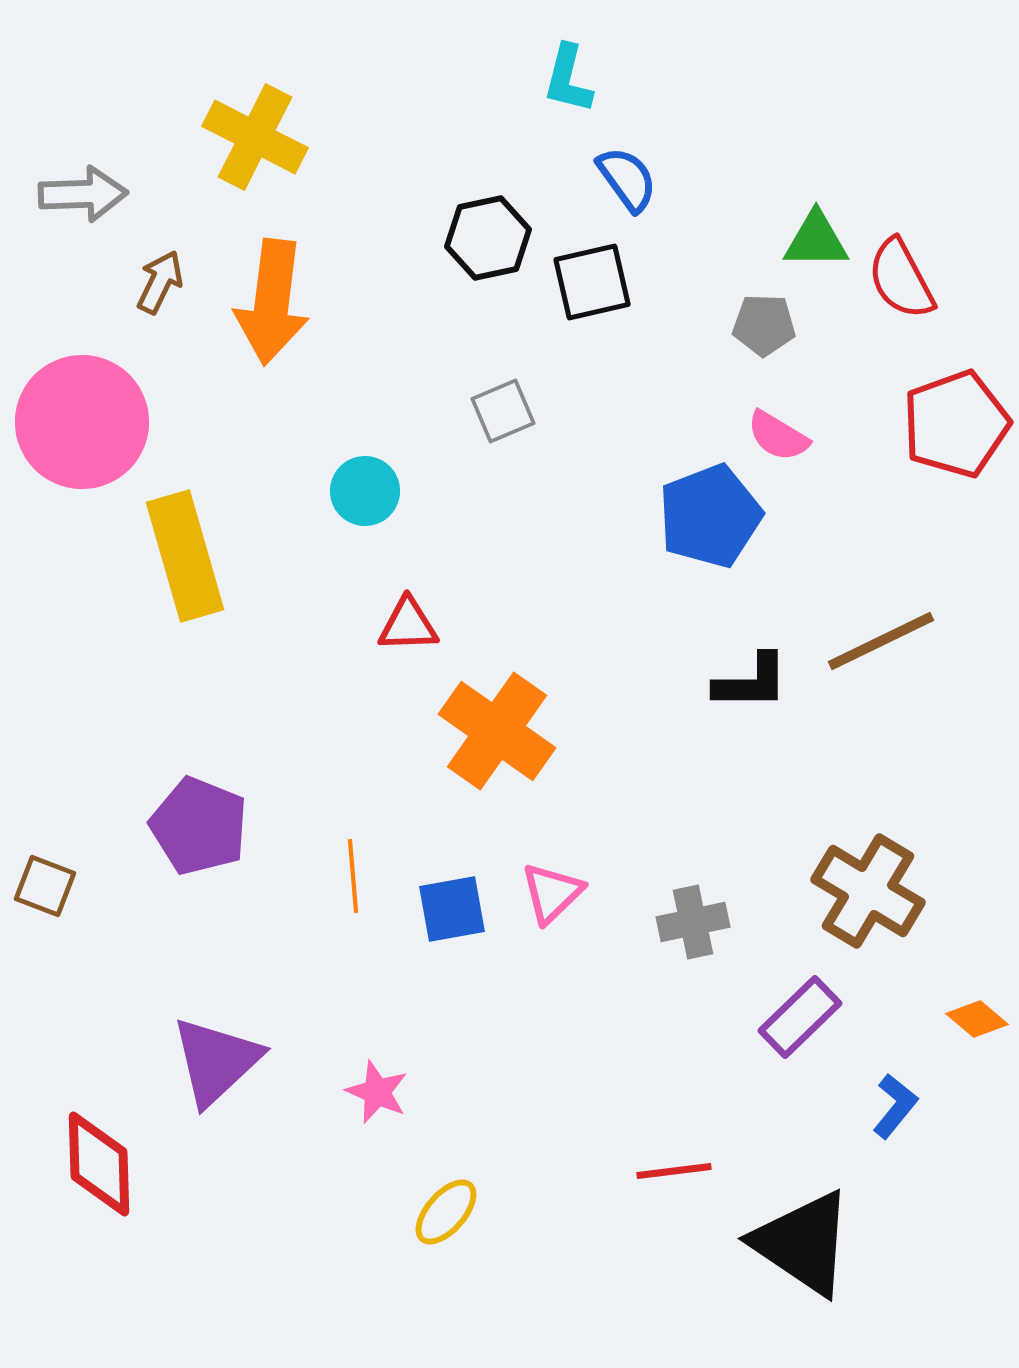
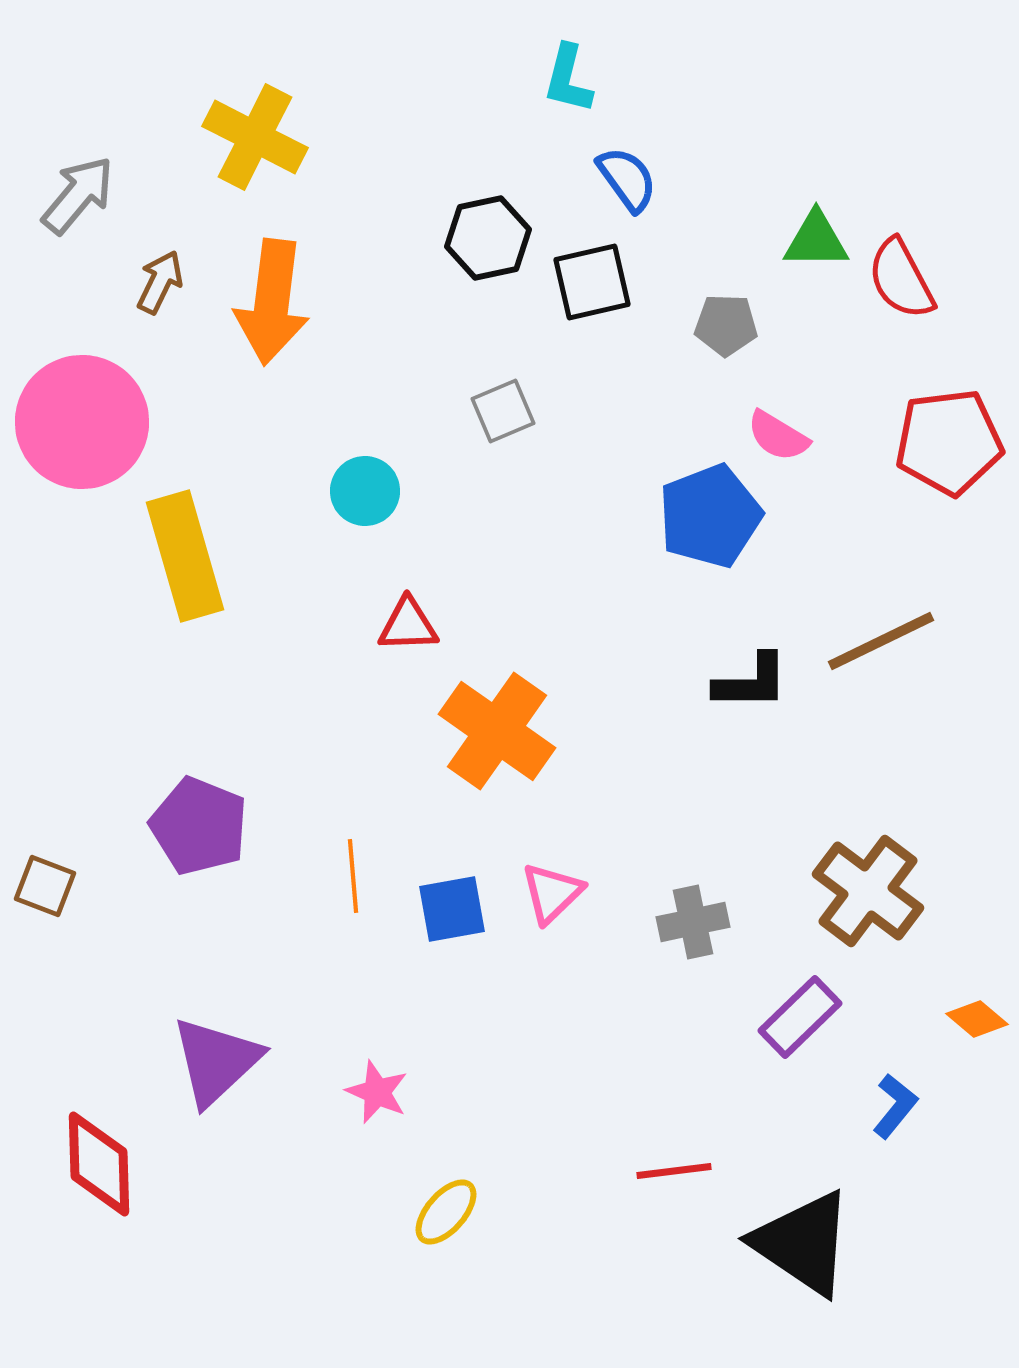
gray arrow: moved 5 px left, 1 px down; rotated 48 degrees counterclockwise
gray pentagon: moved 38 px left
red pentagon: moved 7 px left, 18 px down; rotated 13 degrees clockwise
brown cross: rotated 6 degrees clockwise
